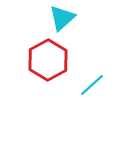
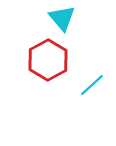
cyan triangle: rotated 28 degrees counterclockwise
